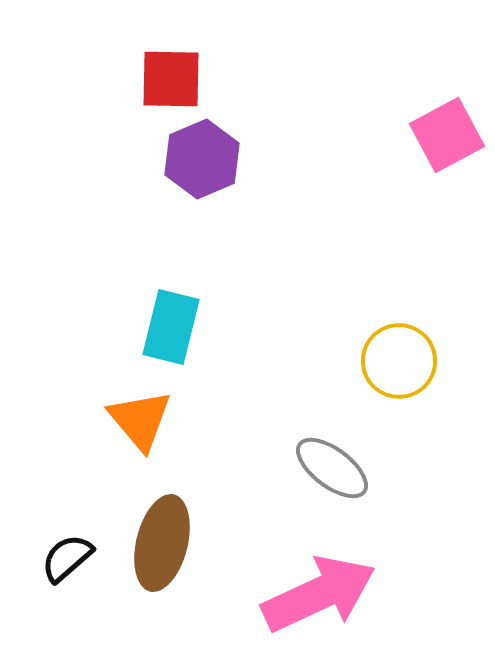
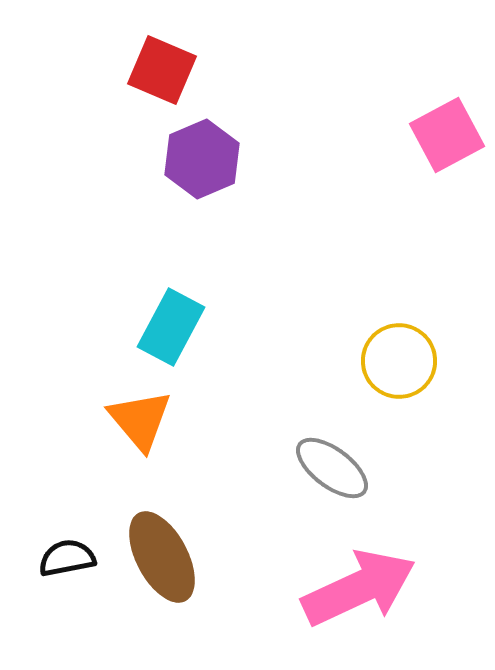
red square: moved 9 px left, 9 px up; rotated 22 degrees clockwise
cyan rectangle: rotated 14 degrees clockwise
brown ellipse: moved 14 px down; rotated 42 degrees counterclockwise
black semicircle: rotated 30 degrees clockwise
pink arrow: moved 40 px right, 6 px up
